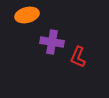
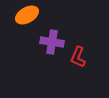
orange ellipse: rotated 15 degrees counterclockwise
